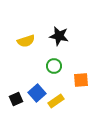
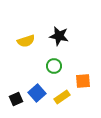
orange square: moved 2 px right, 1 px down
yellow rectangle: moved 6 px right, 4 px up
